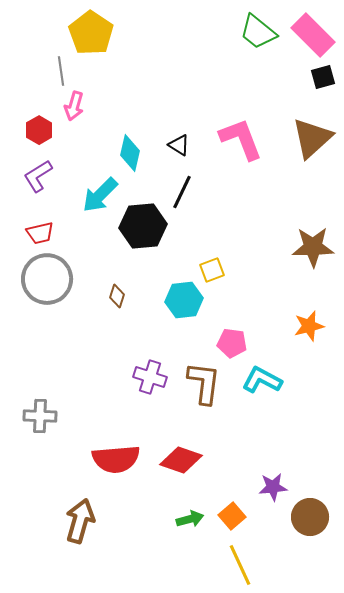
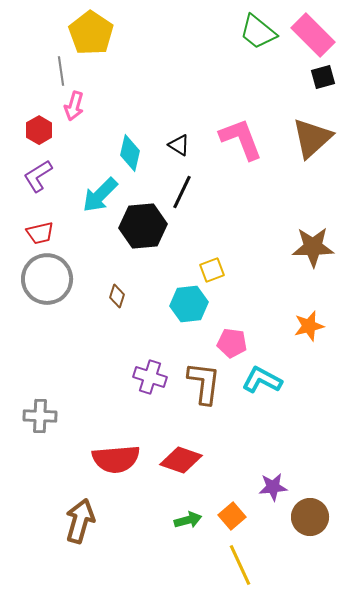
cyan hexagon: moved 5 px right, 4 px down
green arrow: moved 2 px left, 1 px down
